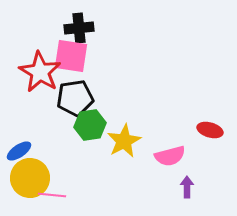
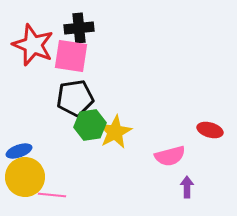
red star: moved 7 px left, 27 px up; rotated 9 degrees counterclockwise
yellow star: moved 9 px left, 9 px up
blue ellipse: rotated 15 degrees clockwise
yellow circle: moved 5 px left, 1 px up
